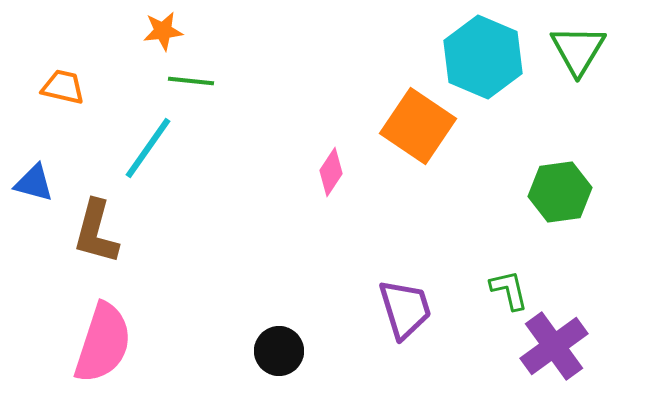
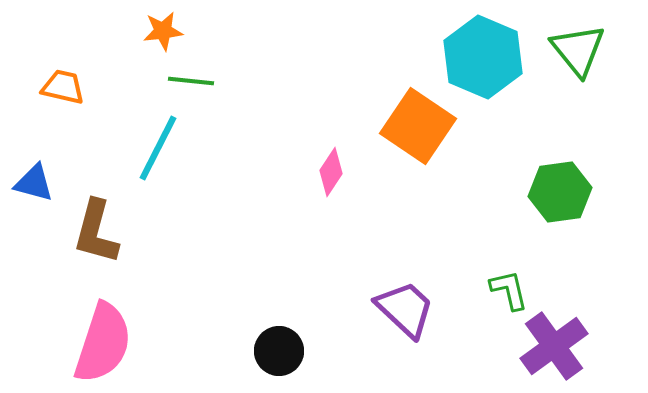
green triangle: rotated 10 degrees counterclockwise
cyan line: moved 10 px right; rotated 8 degrees counterclockwise
purple trapezoid: rotated 30 degrees counterclockwise
